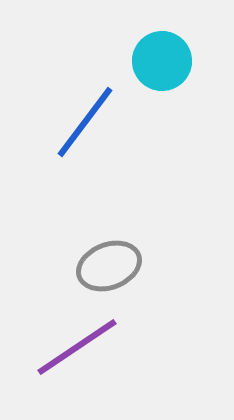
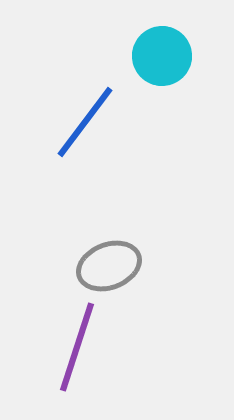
cyan circle: moved 5 px up
purple line: rotated 38 degrees counterclockwise
